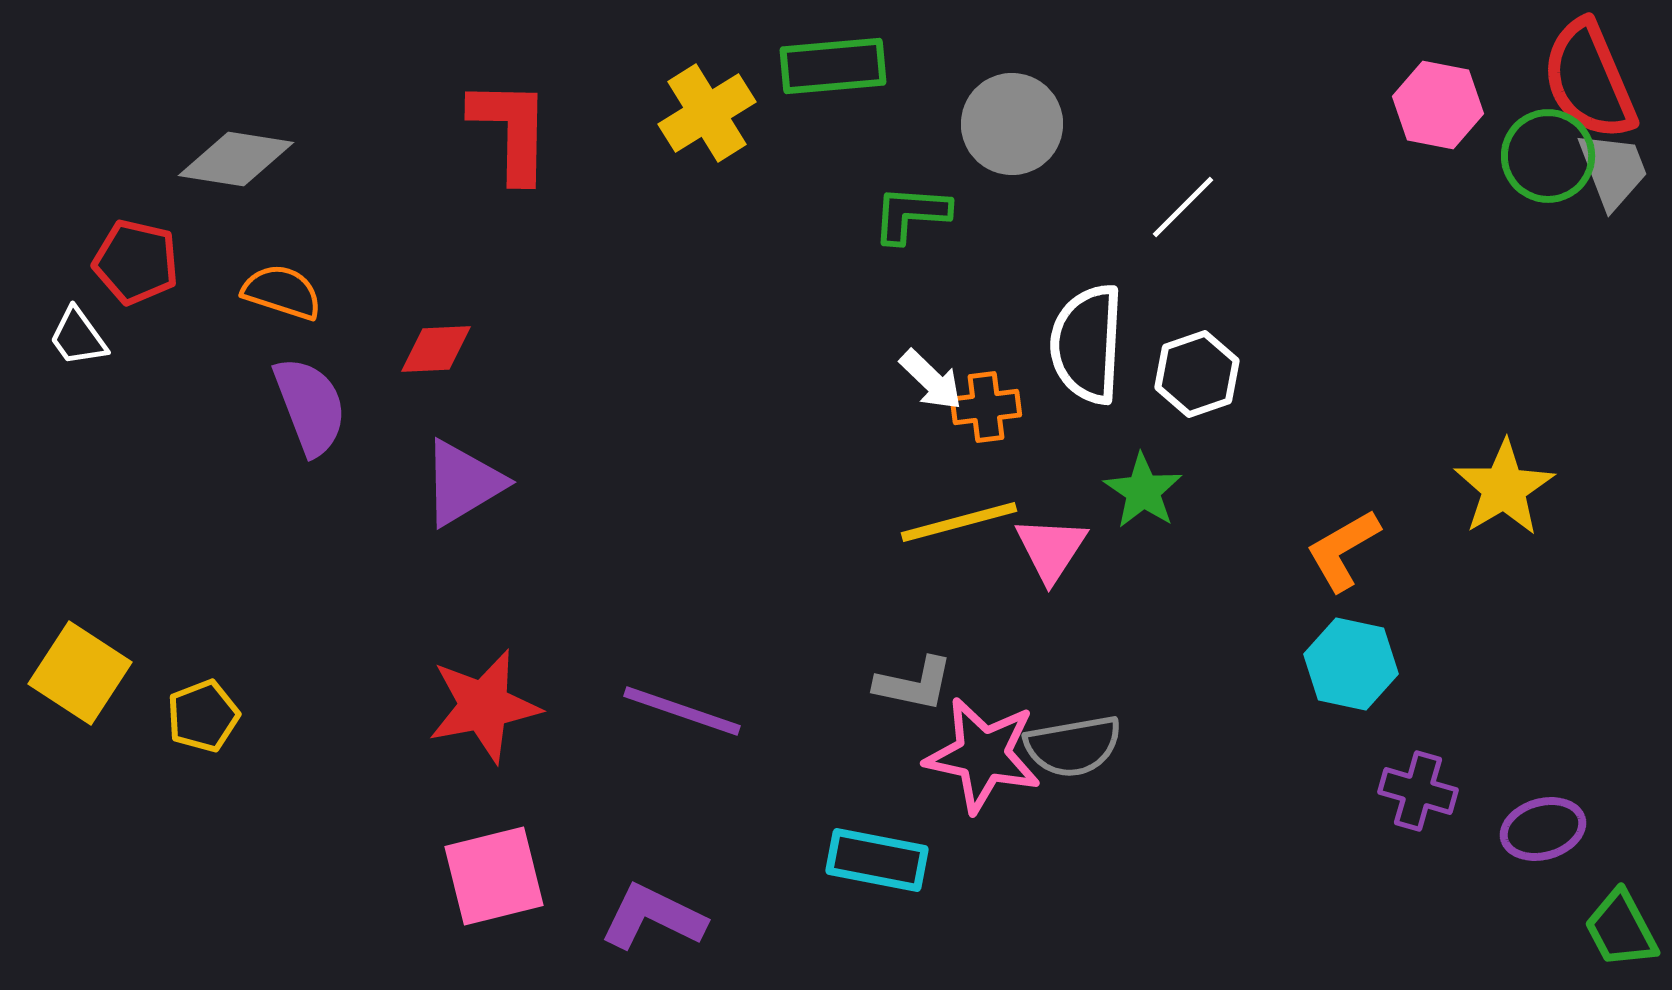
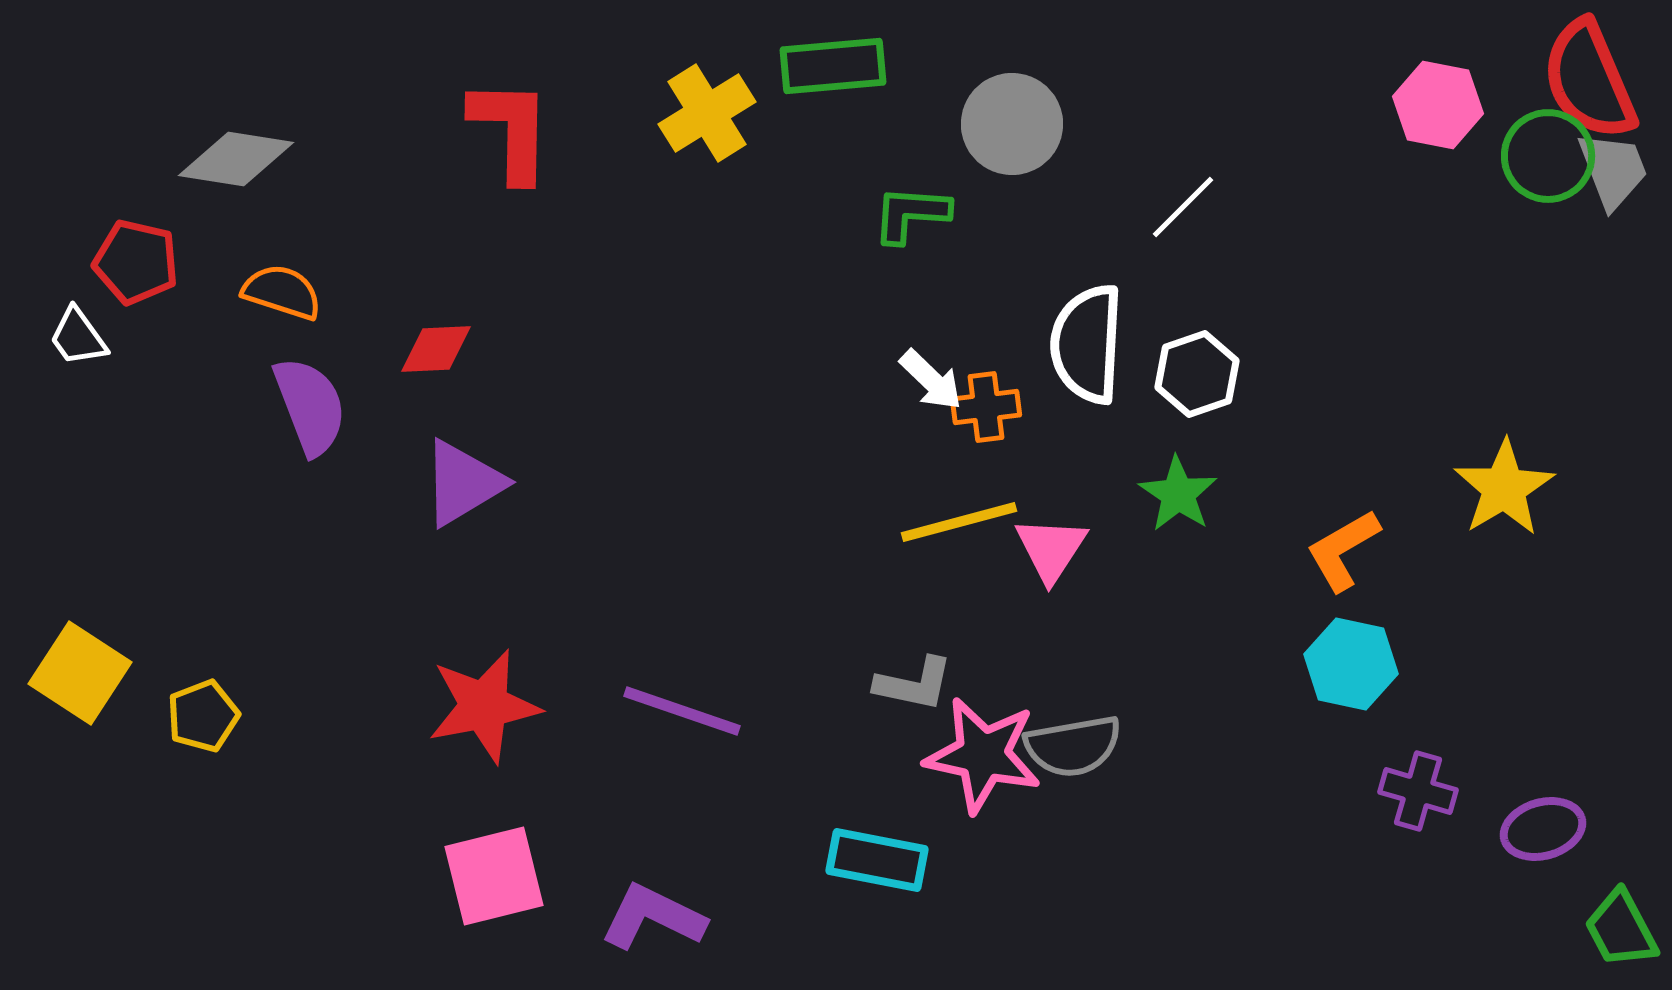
green star: moved 35 px right, 3 px down
